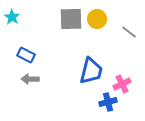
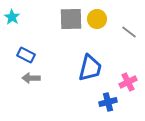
blue trapezoid: moved 1 px left, 3 px up
gray arrow: moved 1 px right, 1 px up
pink cross: moved 6 px right, 2 px up
